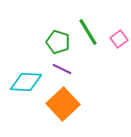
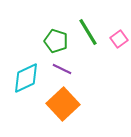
green pentagon: moved 2 px left, 1 px up
cyan diamond: moved 4 px up; rotated 28 degrees counterclockwise
